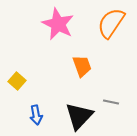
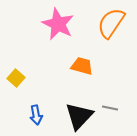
orange trapezoid: rotated 55 degrees counterclockwise
yellow square: moved 1 px left, 3 px up
gray line: moved 1 px left, 6 px down
